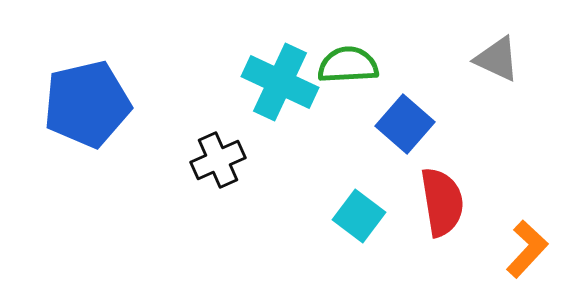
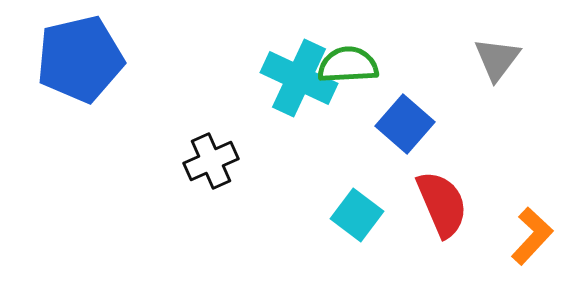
gray triangle: rotated 42 degrees clockwise
cyan cross: moved 19 px right, 4 px up
blue pentagon: moved 7 px left, 45 px up
black cross: moved 7 px left, 1 px down
red semicircle: moved 2 px down; rotated 14 degrees counterclockwise
cyan square: moved 2 px left, 1 px up
orange L-shape: moved 5 px right, 13 px up
